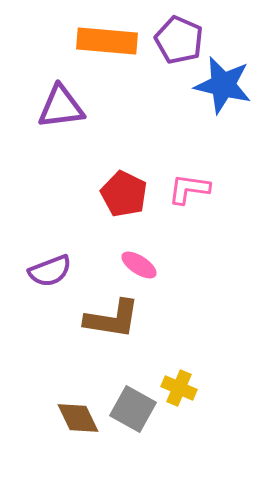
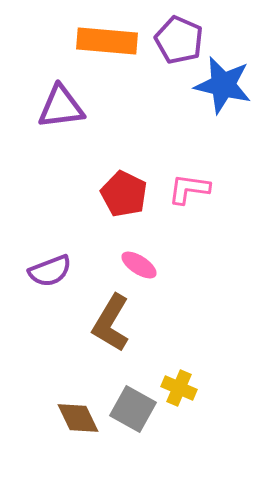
brown L-shape: moved 1 px left, 4 px down; rotated 112 degrees clockwise
